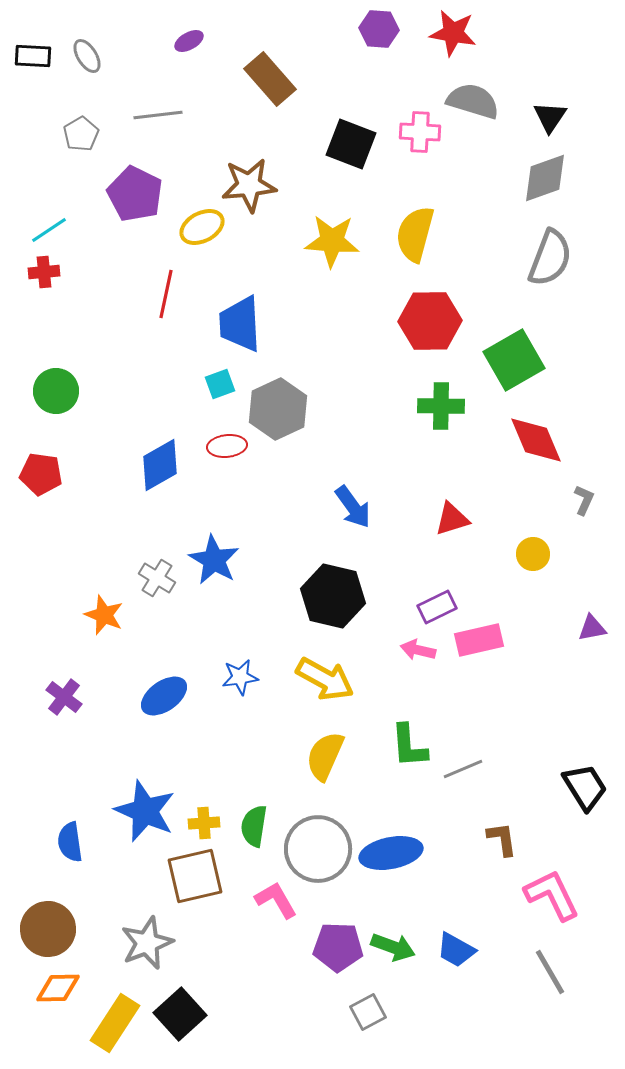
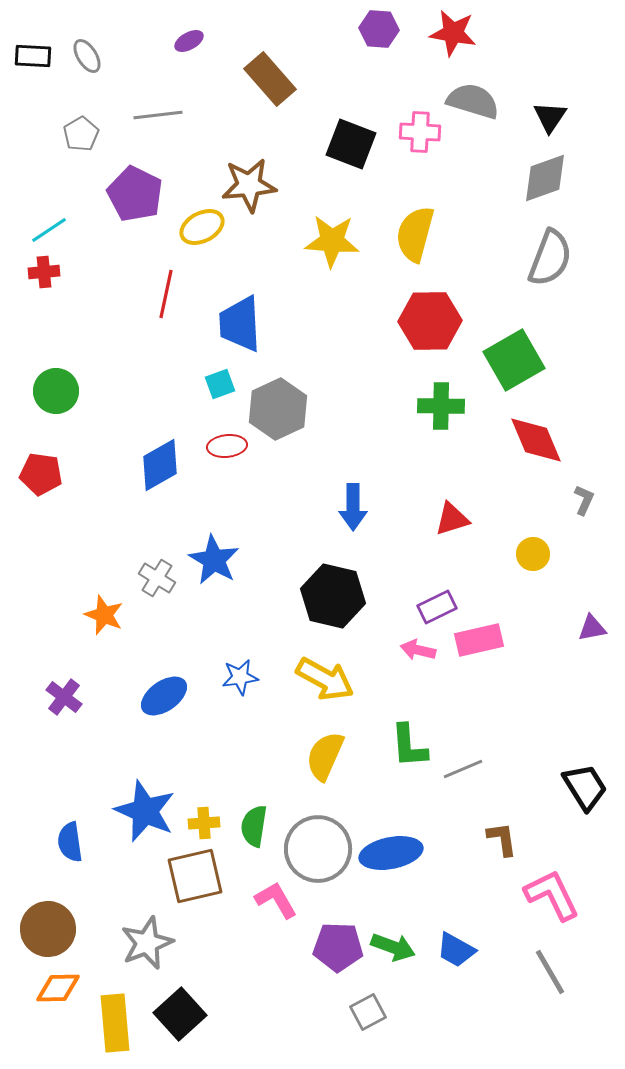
blue arrow at (353, 507): rotated 36 degrees clockwise
yellow rectangle at (115, 1023): rotated 38 degrees counterclockwise
